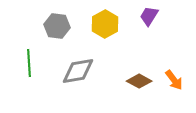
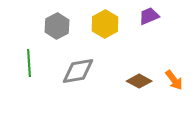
purple trapezoid: rotated 35 degrees clockwise
gray hexagon: rotated 25 degrees clockwise
